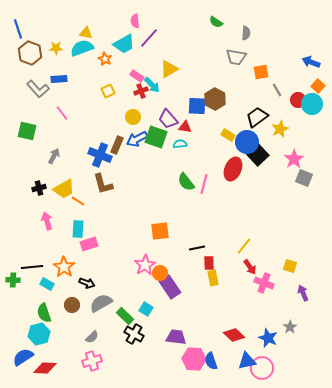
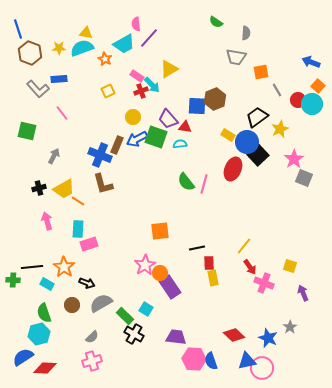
pink semicircle at (135, 21): moved 1 px right, 3 px down
yellow star at (56, 48): moved 3 px right
brown hexagon at (215, 99): rotated 10 degrees clockwise
